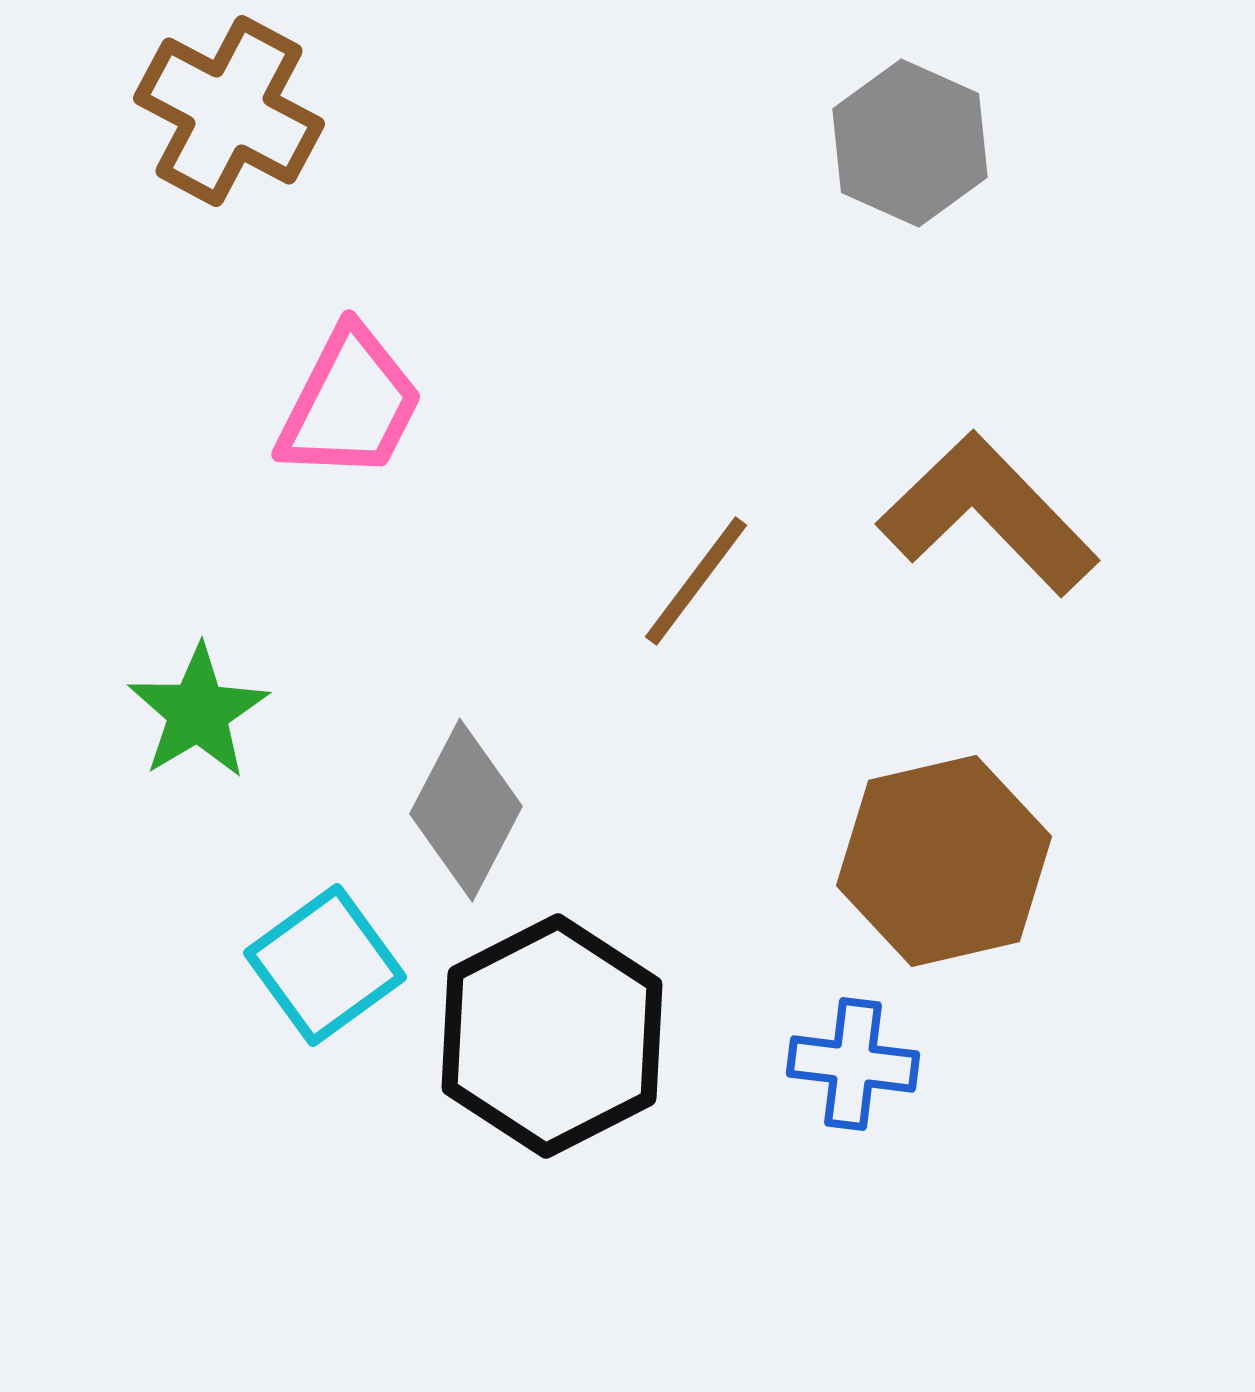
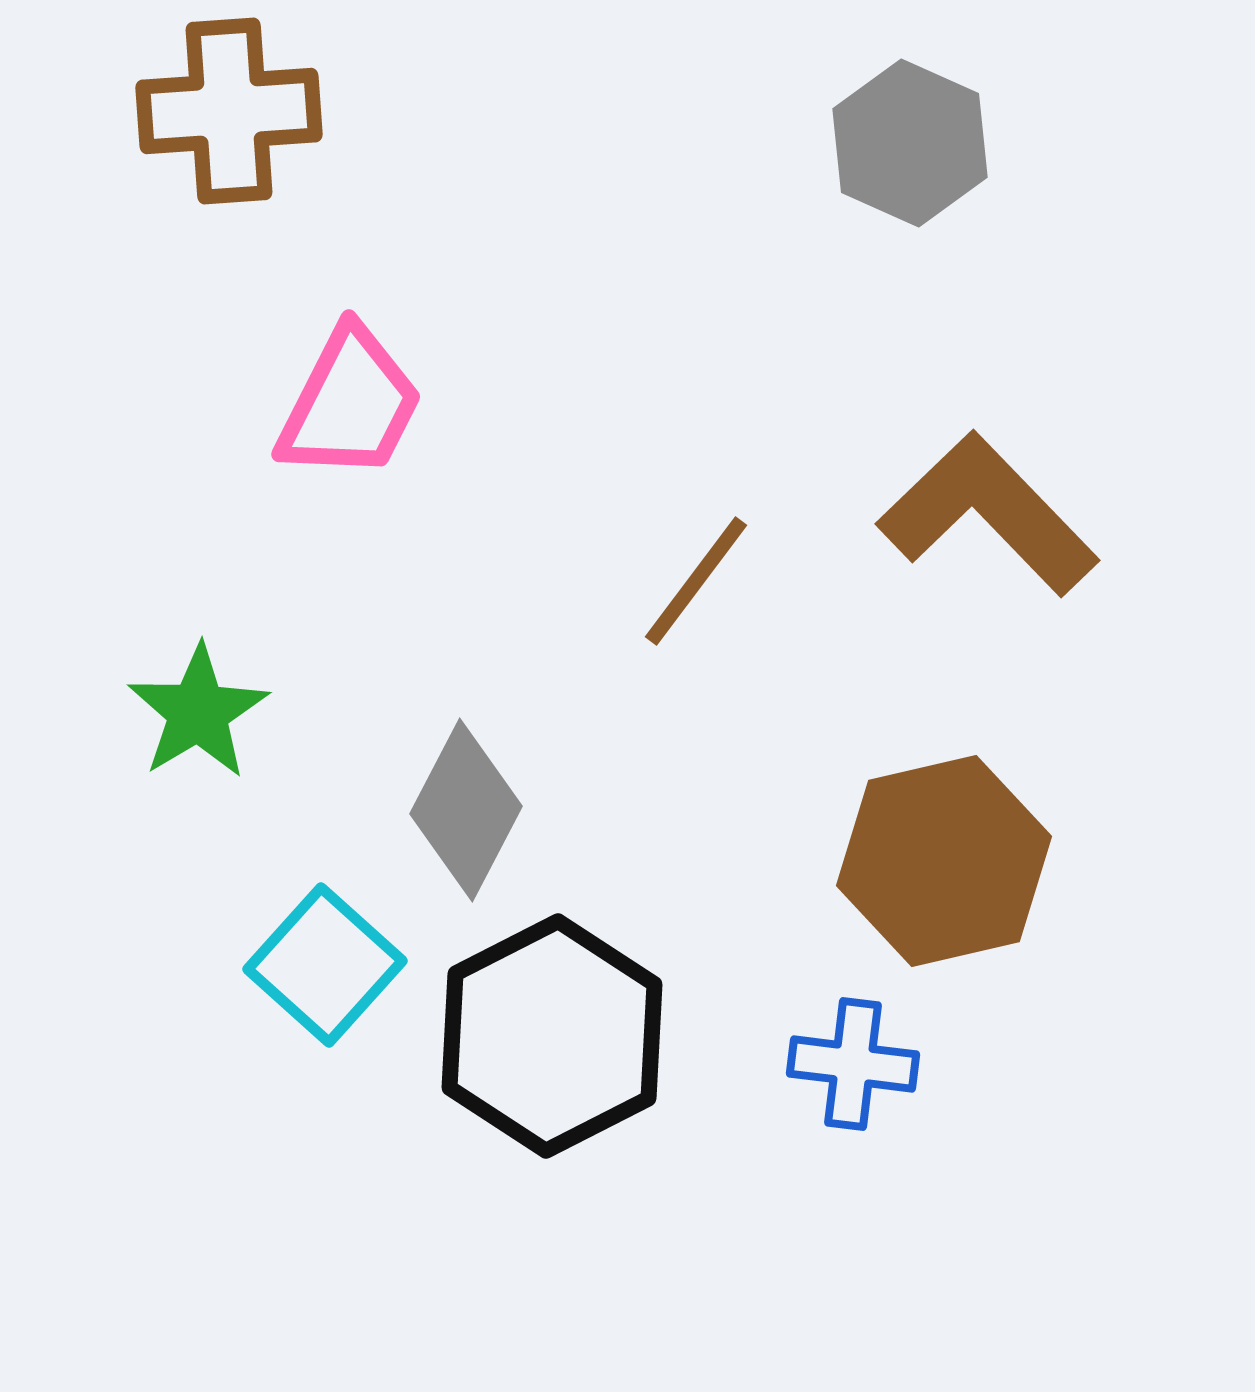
brown cross: rotated 32 degrees counterclockwise
cyan square: rotated 12 degrees counterclockwise
